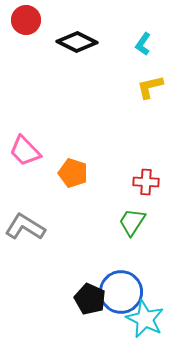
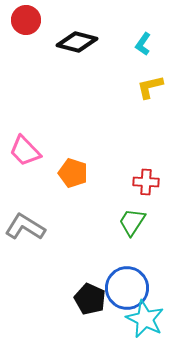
black diamond: rotated 12 degrees counterclockwise
blue circle: moved 6 px right, 4 px up
